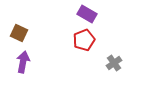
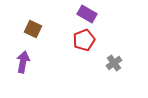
brown square: moved 14 px right, 4 px up
